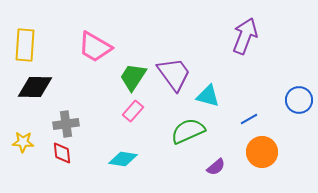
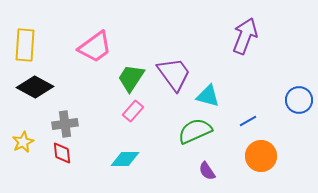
pink trapezoid: rotated 66 degrees counterclockwise
green trapezoid: moved 2 px left, 1 px down
black diamond: rotated 27 degrees clockwise
blue line: moved 1 px left, 2 px down
gray cross: moved 1 px left
green semicircle: moved 7 px right
yellow star: rotated 30 degrees counterclockwise
orange circle: moved 1 px left, 4 px down
cyan diamond: moved 2 px right; rotated 8 degrees counterclockwise
purple semicircle: moved 9 px left, 4 px down; rotated 96 degrees clockwise
